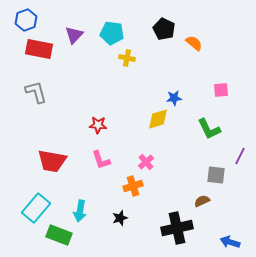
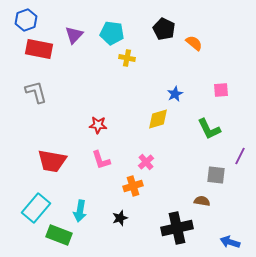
blue star: moved 1 px right, 4 px up; rotated 21 degrees counterclockwise
brown semicircle: rotated 35 degrees clockwise
